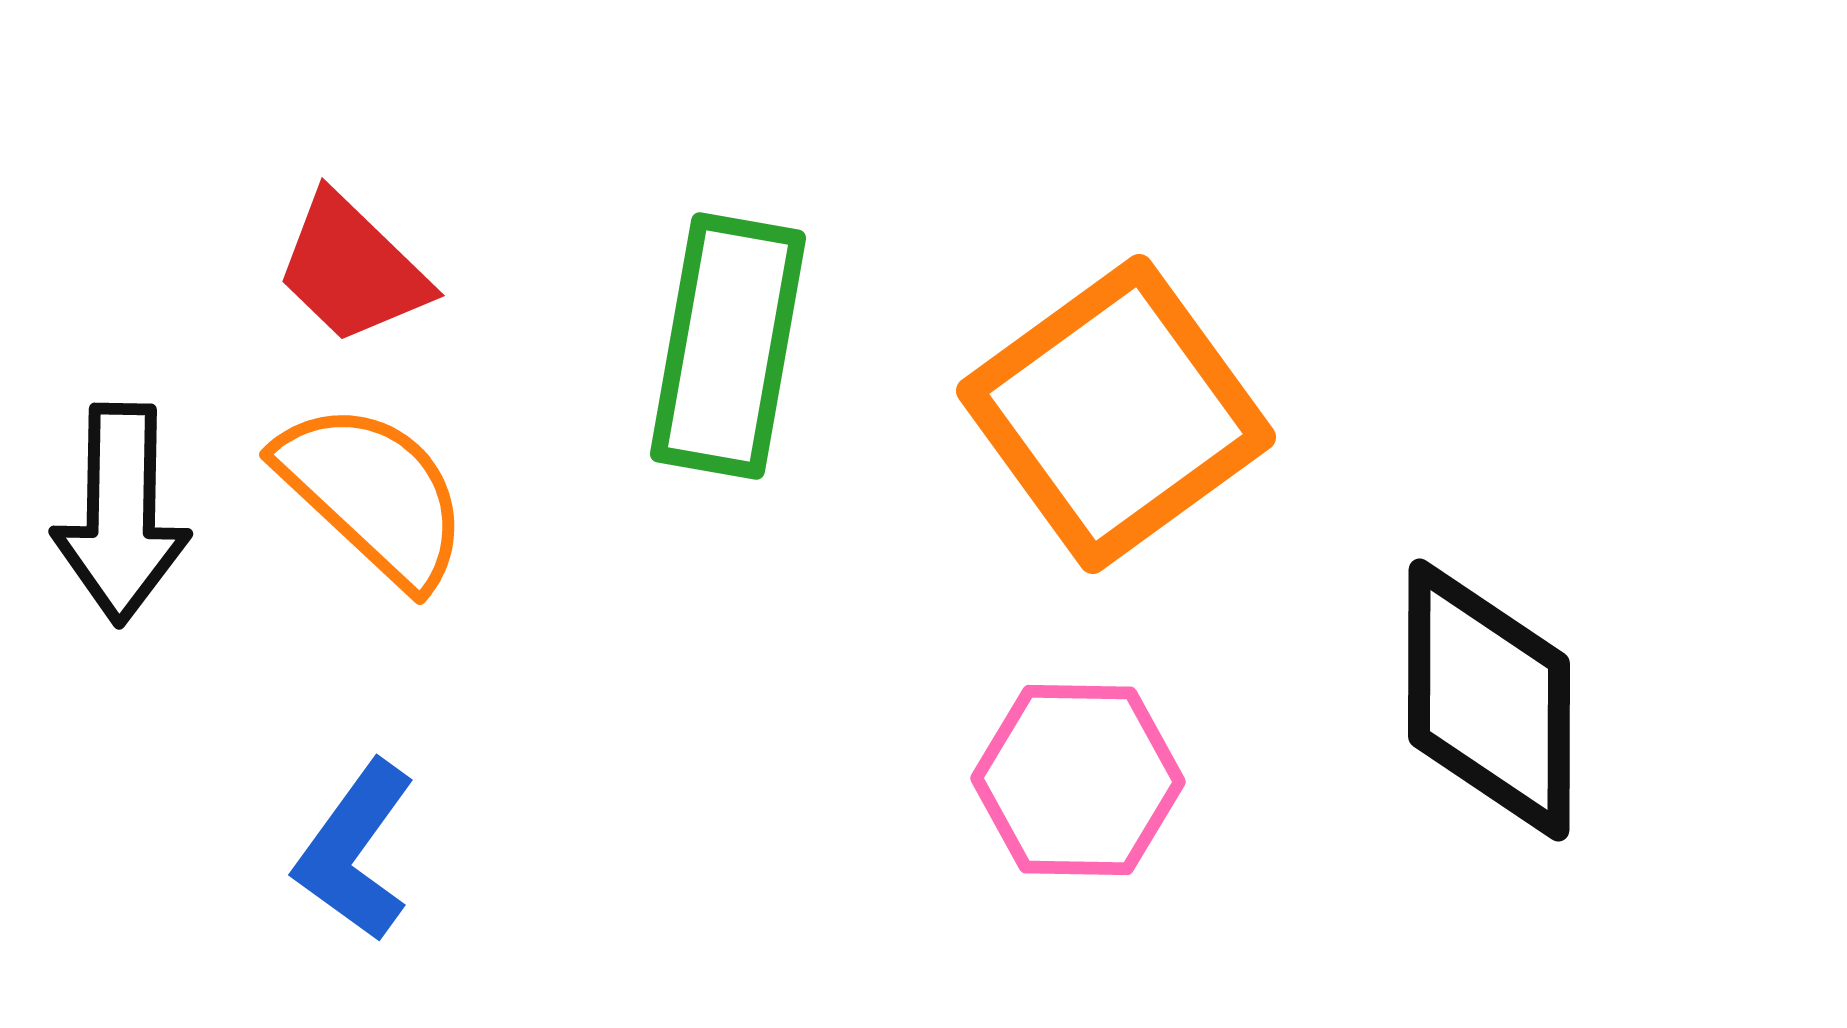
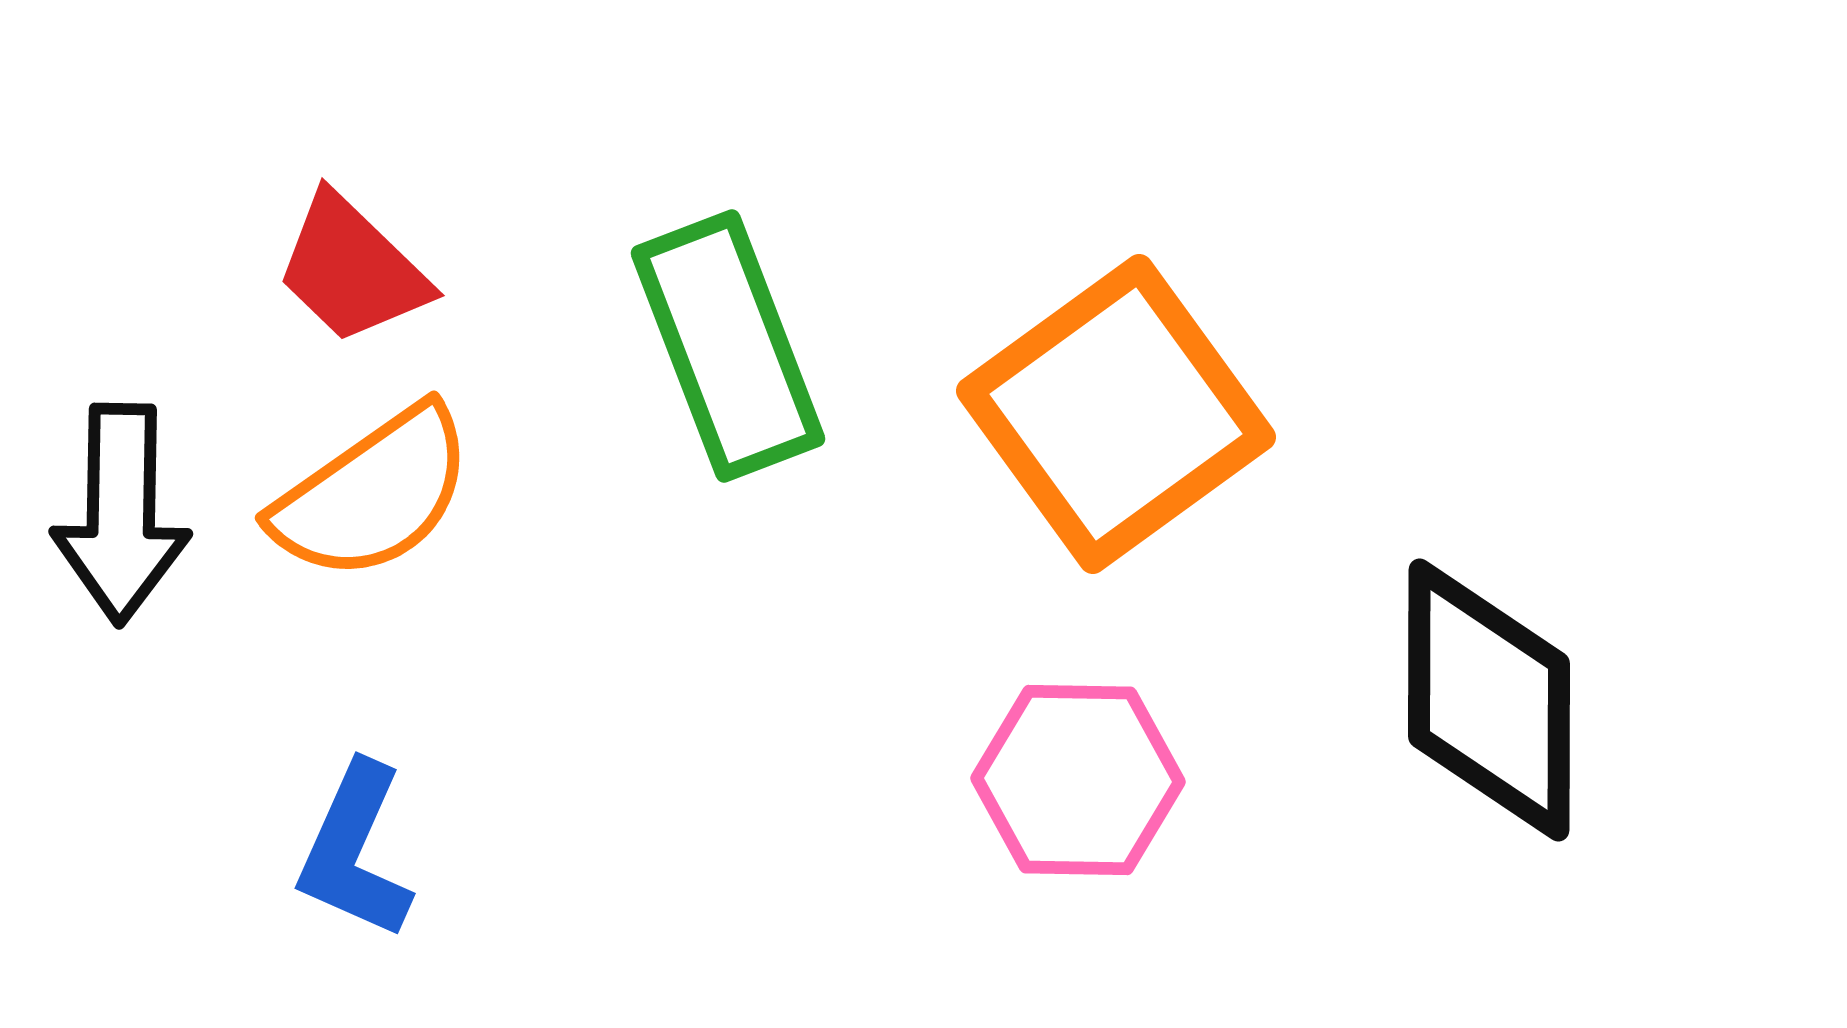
green rectangle: rotated 31 degrees counterclockwise
orange semicircle: rotated 102 degrees clockwise
blue L-shape: rotated 12 degrees counterclockwise
